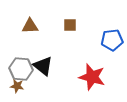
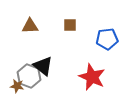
blue pentagon: moved 5 px left, 1 px up
gray hexagon: moved 8 px right, 7 px down; rotated 15 degrees clockwise
red star: rotated 8 degrees clockwise
